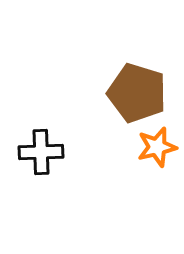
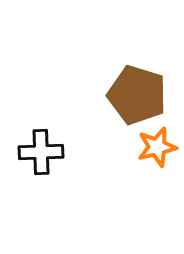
brown pentagon: moved 2 px down
